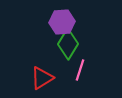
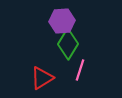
purple hexagon: moved 1 px up
